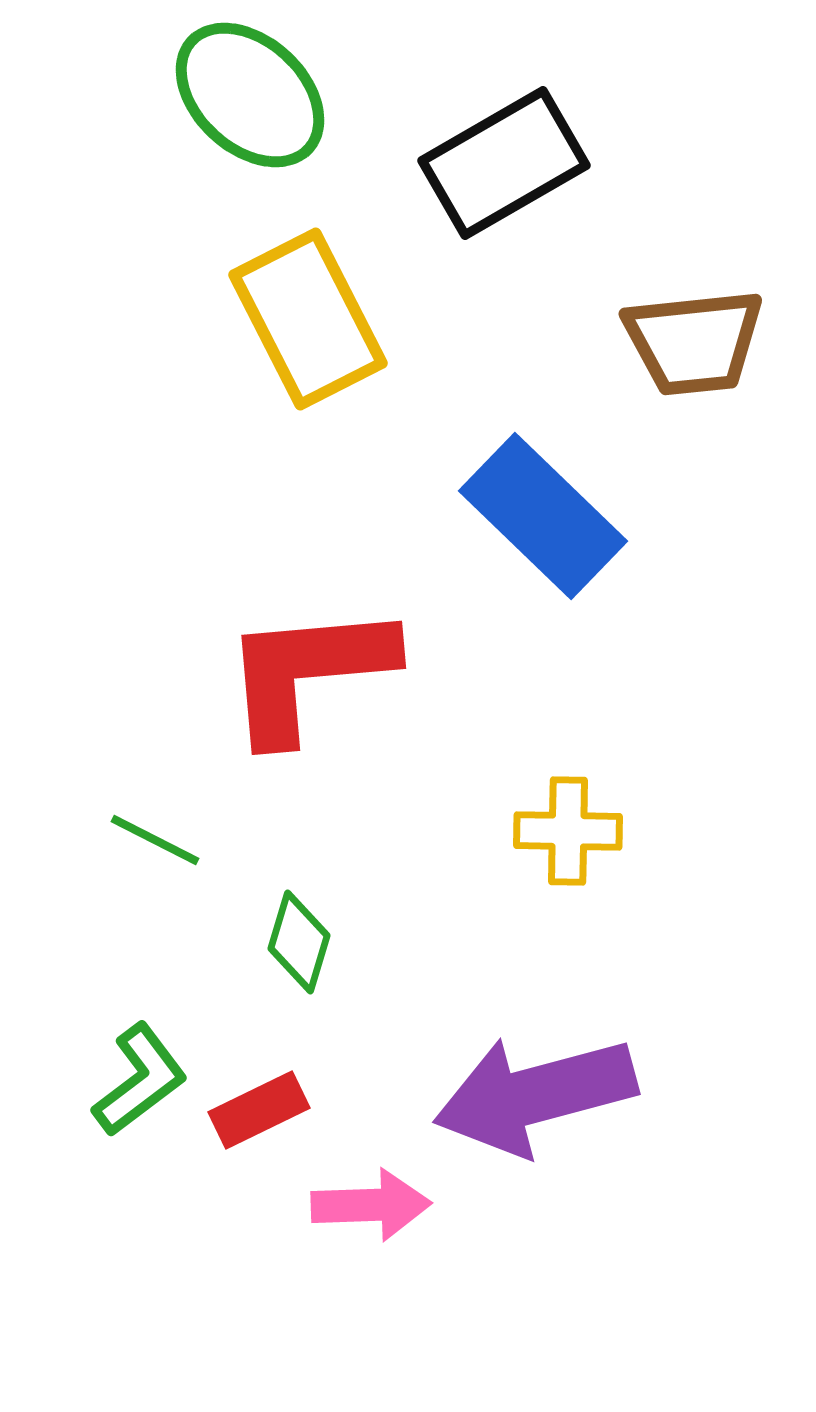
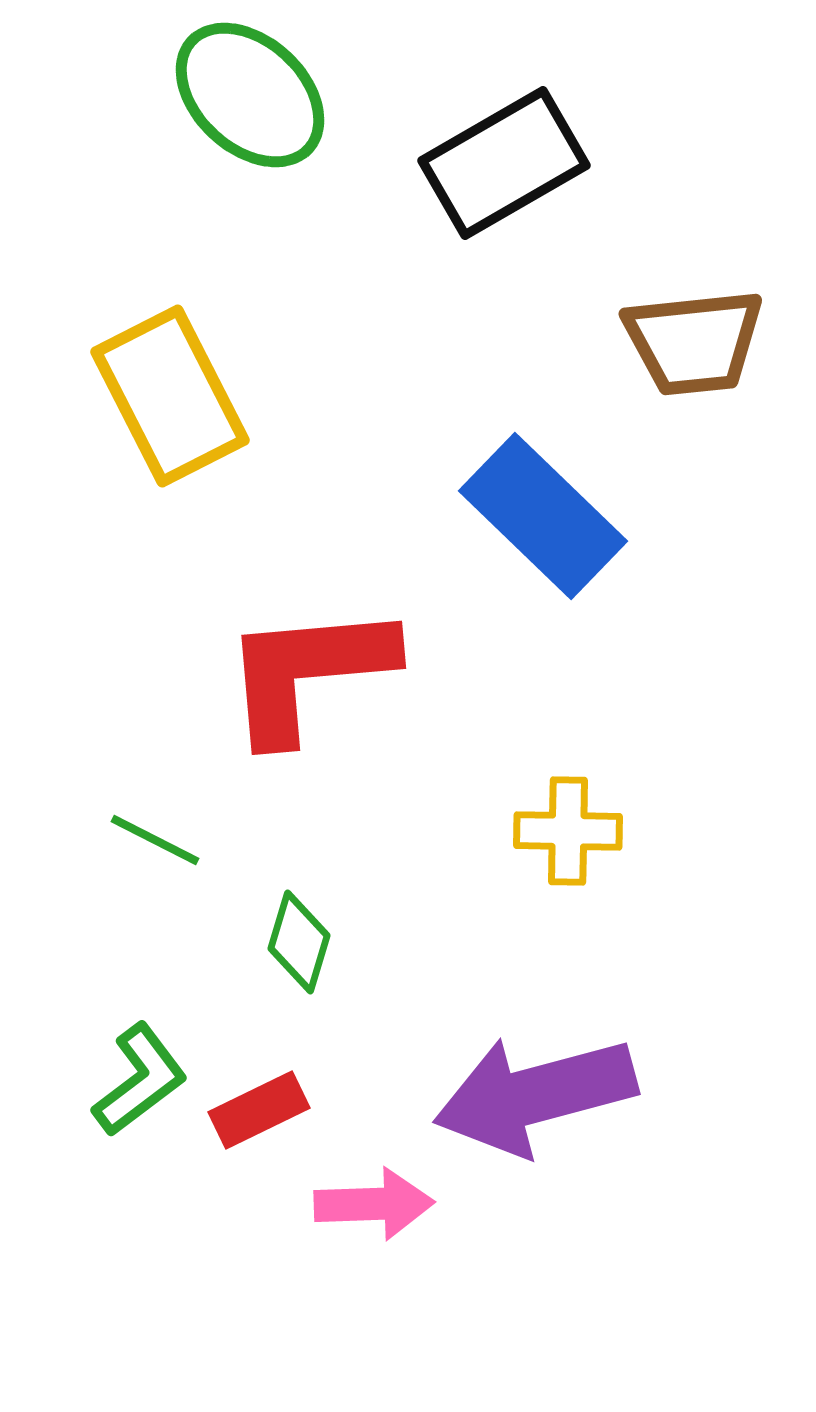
yellow rectangle: moved 138 px left, 77 px down
pink arrow: moved 3 px right, 1 px up
